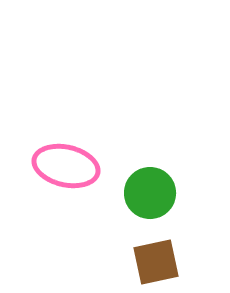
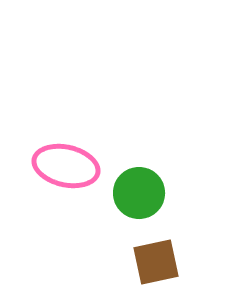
green circle: moved 11 px left
